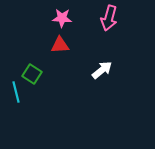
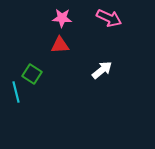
pink arrow: rotated 80 degrees counterclockwise
